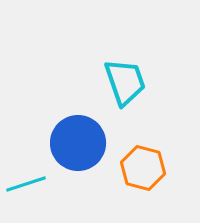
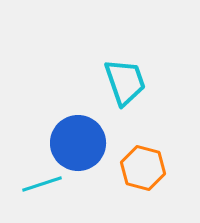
cyan line: moved 16 px right
